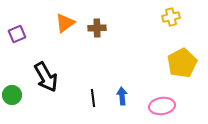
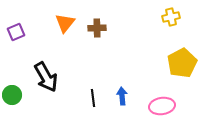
orange triangle: rotated 15 degrees counterclockwise
purple square: moved 1 px left, 2 px up
